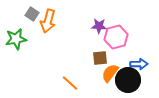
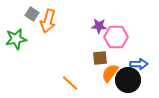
pink hexagon: rotated 15 degrees clockwise
